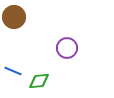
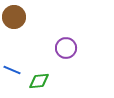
purple circle: moved 1 px left
blue line: moved 1 px left, 1 px up
